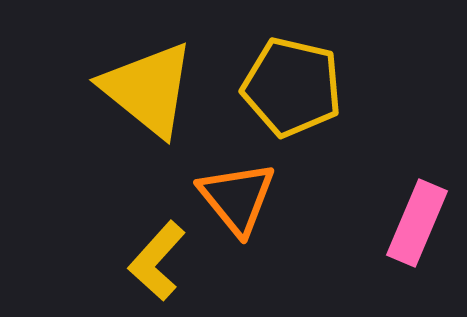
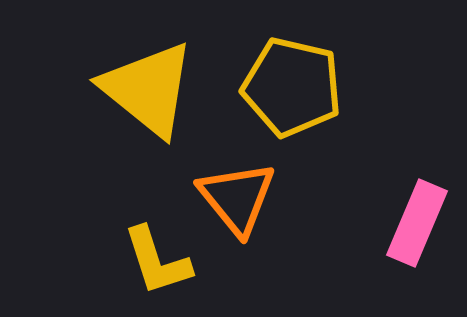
yellow L-shape: rotated 60 degrees counterclockwise
